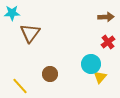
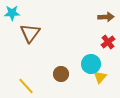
brown circle: moved 11 px right
yellow line: moved 6 px right
